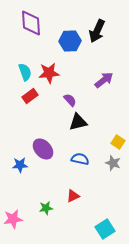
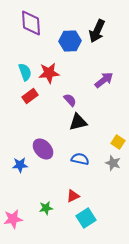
cyan square: moved 19 px left, 11 px up
